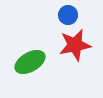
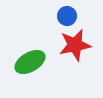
blue circle: moved 1 px left, 1 px down
